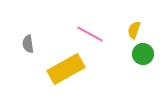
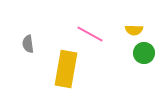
yellow semicircle: rotated 108 degrees counterclockwise
green circle: moved 1 px right, 1 px up
yellow rectangle: rotated 51 degrees counterclockwise
